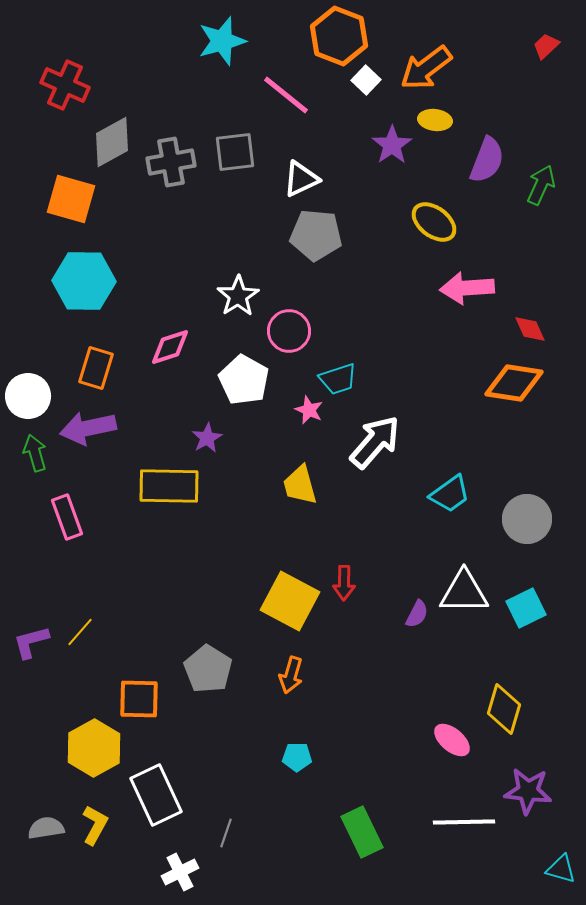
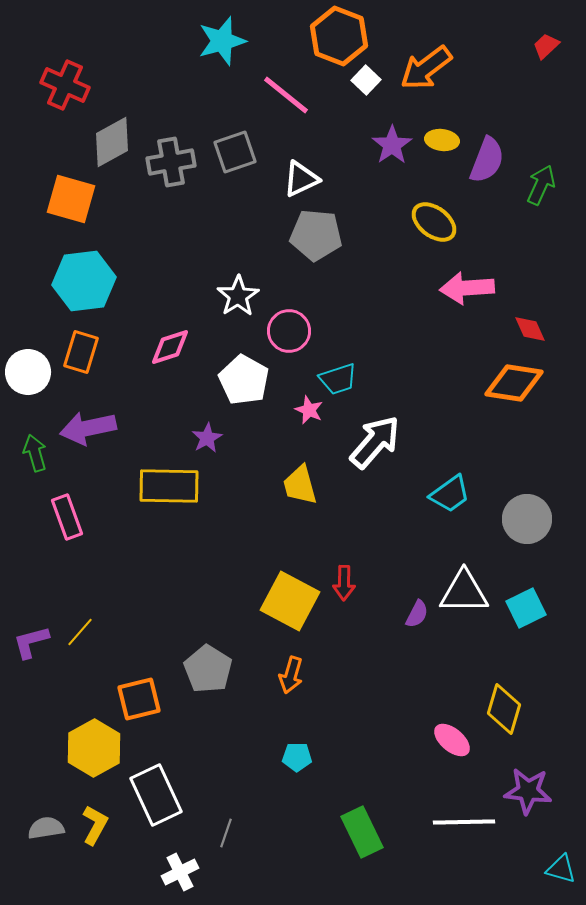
yellow ellipse at (435, 120): moved 7 px right, 20 px down
gray square at (235, 152): rotated 12 degrees counterclockwise
cyan hexagon at (84, 281): rotated 8 degrees counterclockwise
orange rectangle at (96, 368): moved 15 px left, 16 px up
white circle at (28, 396): moved 24 px up
orange square at (139, 699): rotated 15 degrees counterclockwise
